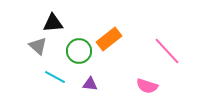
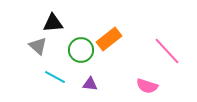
green circle: moved 2 px right, 1 px up
